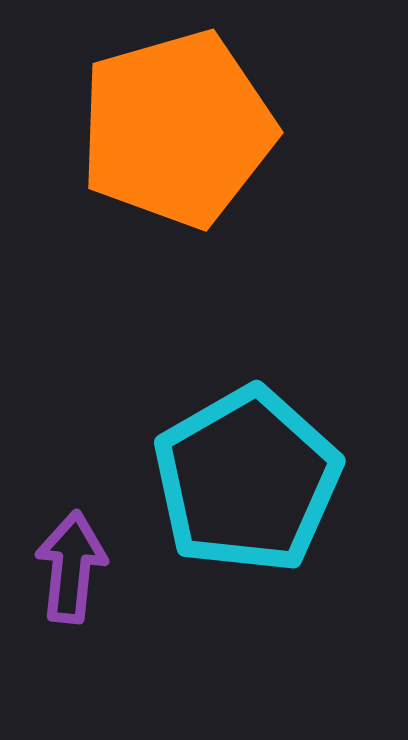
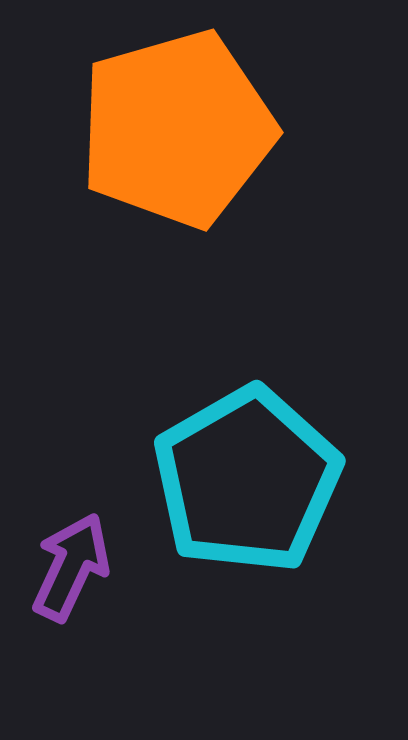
purple arrow: rotated 19 degrees clockwise
